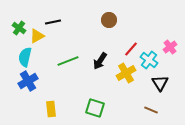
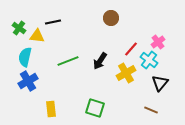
brown circle: moved 2 px right, 2 px up
yellow triangle: rotated 35 degrees clockwise
pink cross: moved 12 px left, 5 px up
black triangle: rotated 12 degrees clockwise
